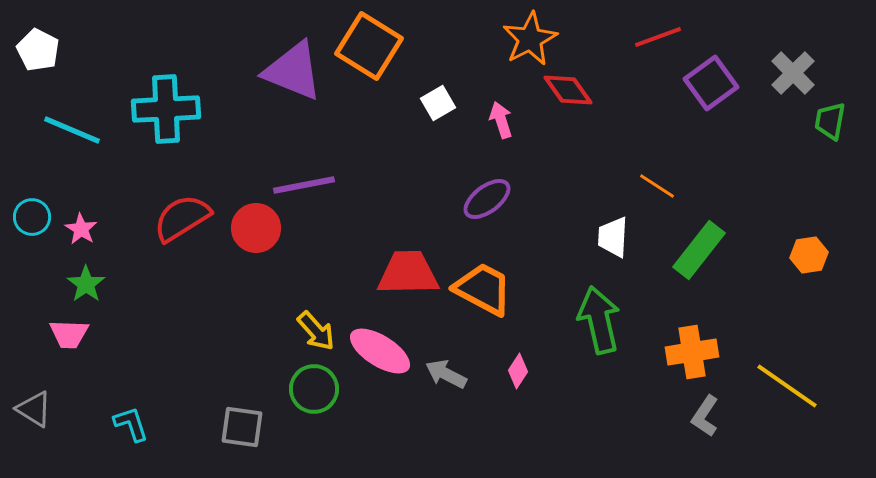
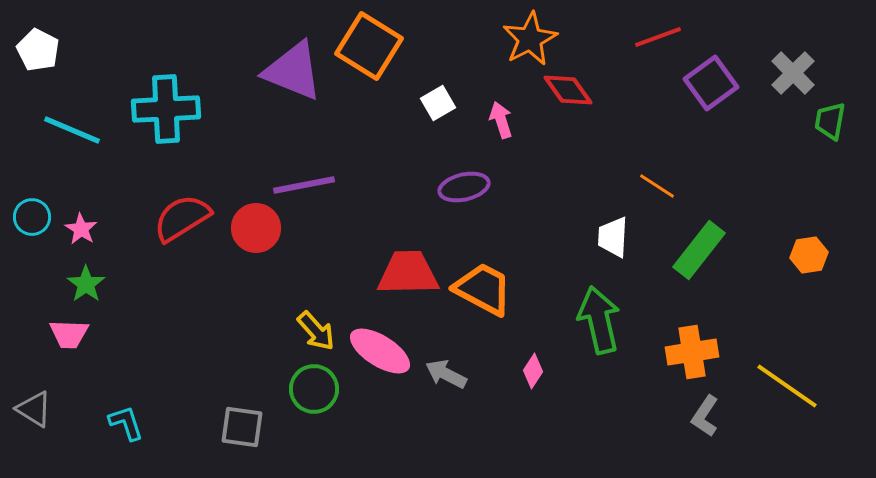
purple ellipse: moved 23 px left, 12 px up; rotated 24 degrees clockwise
pink diamond: moved 15 px right
cyan L-shape: moved 5 px left, 1 px up
